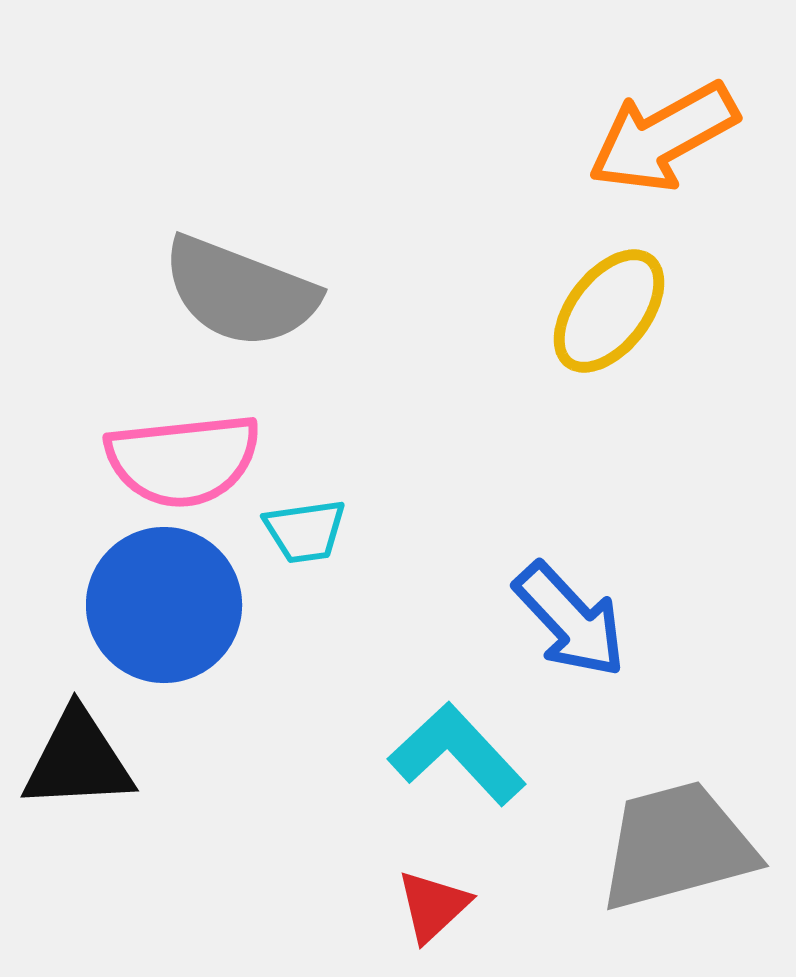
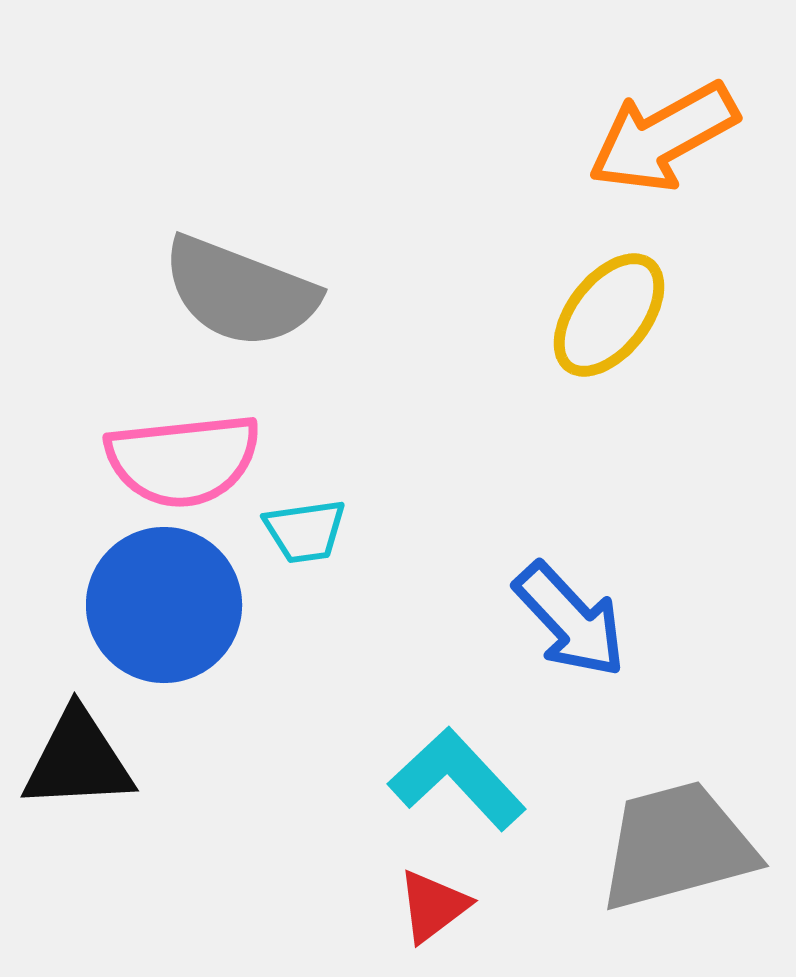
yellow ellipse: moved 4 px down
cyan L-shape: moved 25 px down
red triangle: rotated 6 degrees clockwise
